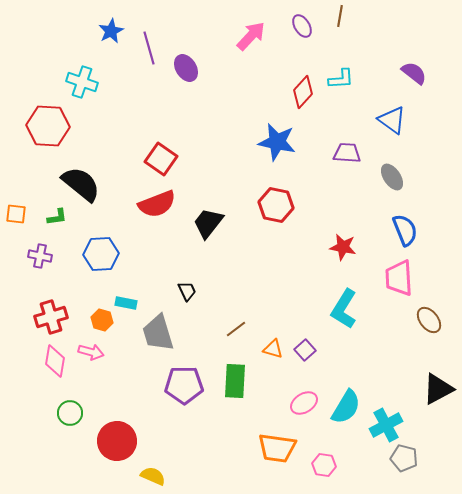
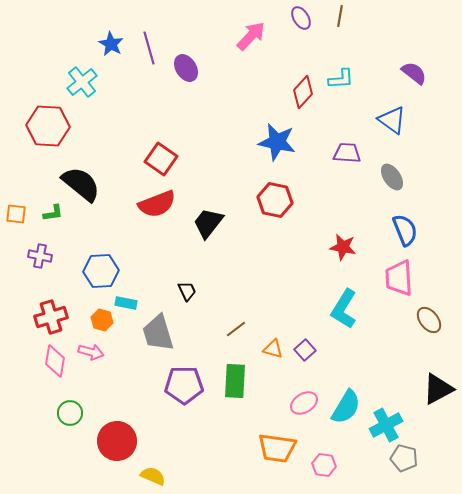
purple ellipse at (302, 26): moved 1 px left, 8 px up
blue star at (111, 31): moved 13 px down; rotated 15 degrees counterclockwise
cyan cross at (82, 82): rotated 32 degrees clockwise
red hexagon at (276, 205): moved 1 px left, 5 px up
green L-shape at (57, 217): moved 4 px left, 4 px up
blue hexagon at (101, 254): moved 17 px down
